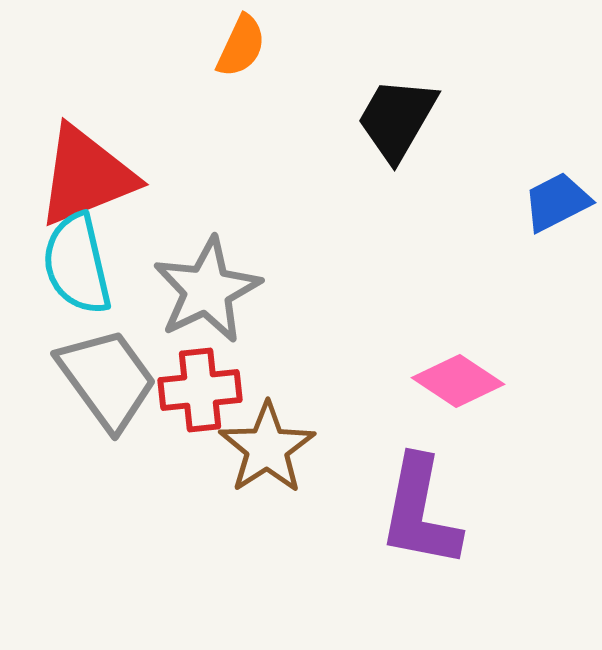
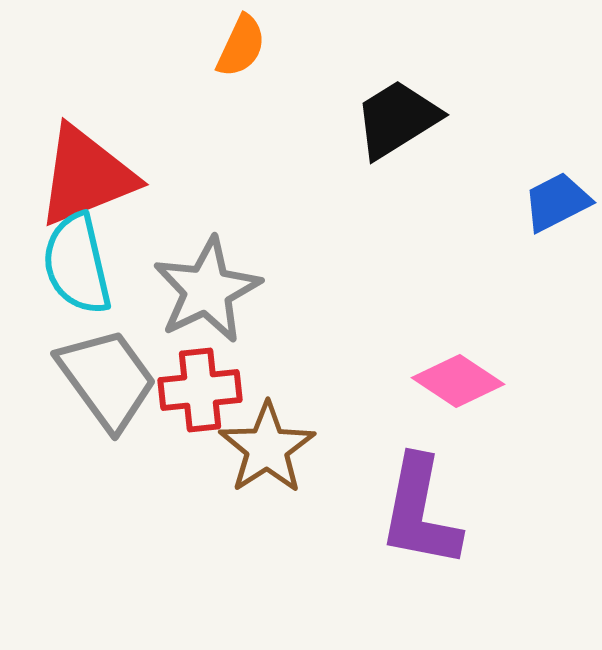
black trapezoid: rotated 28 degrees clockwise
